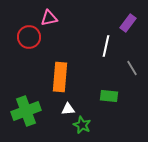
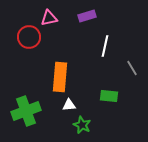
purple rectangle: moved 41 px left, 7 px up; rotated 36 degrees clockwise
white line: moved 1 px left
white triangle: moved 1 px right, 4 px up
